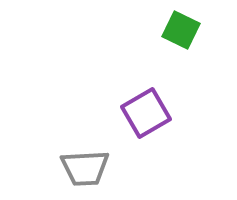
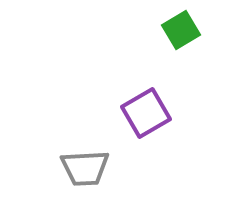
green square: rotated 33 degrees clockwise
